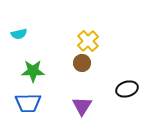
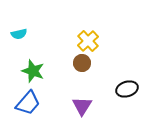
green star: rotated 20 degrees clockwise
blue trapezoid: rotated 48 degrees counterclockwise
